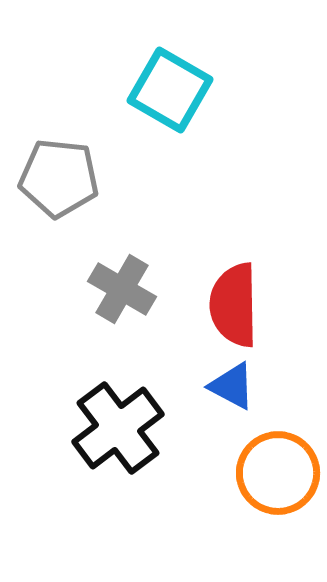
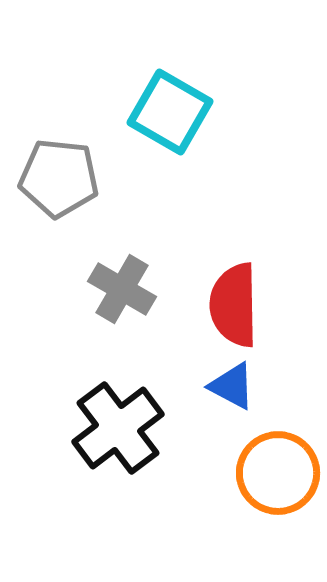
cyan square: moved 22 px down
